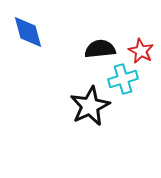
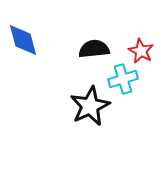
blue diamond: moved 5 px left, 8 px down
black semicircle: moved 6 px left
